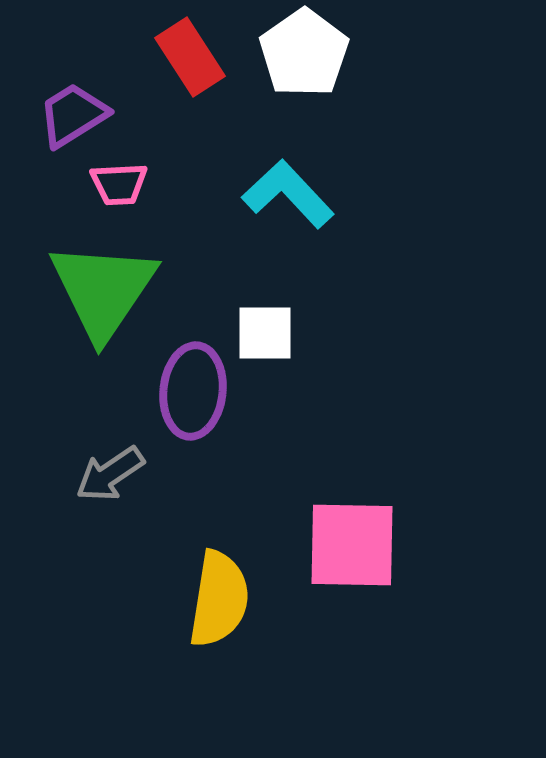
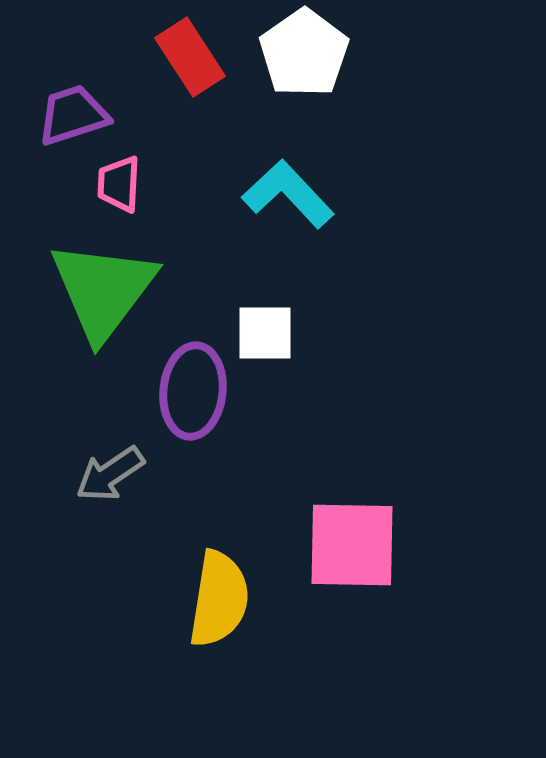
purple trapezoid: rotated 14 degrees clockwise
pink trapezoid: rotated 96 degrees clockwise
green triangle: rotated 3 degrees clockwise
